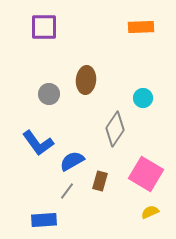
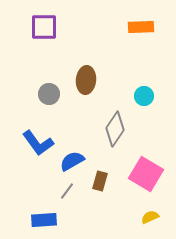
cyan circle: moved 1 px right, 2 px up
yellow semicircle: moved 5 px down
